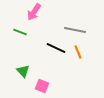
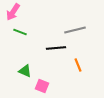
pink arrow: moved 21 px left
gray line: rotated 25 degrees counterclockwise
black line: rotated 30 degrees counterclockwise
orange line: moved 13 px down
green triangle: moved 2 px right; rotated 24 degrees counterclockwise
